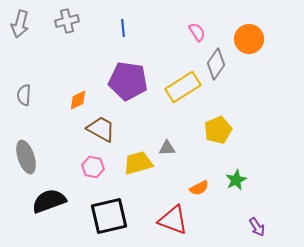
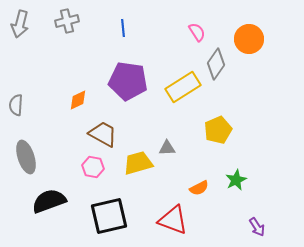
gray semicircle: moved 8 px left, 10 px down
brown trapezoid: moved 2 px right, 5 px down
